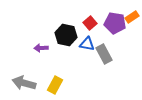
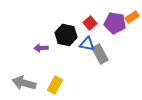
gray rectangle: moved 4 px left
